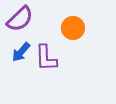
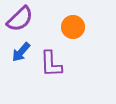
orange circle: moved 1 px up
purple L-shape: moved 5 px right, 6 px down
